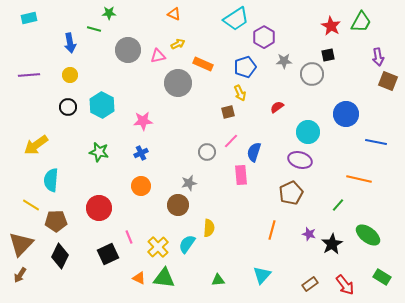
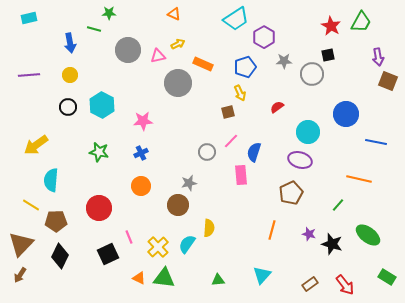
black star at (332, 244): rotated 25 degrees counterclockwise
green rectangle at (382, 277): moved 5 px right
